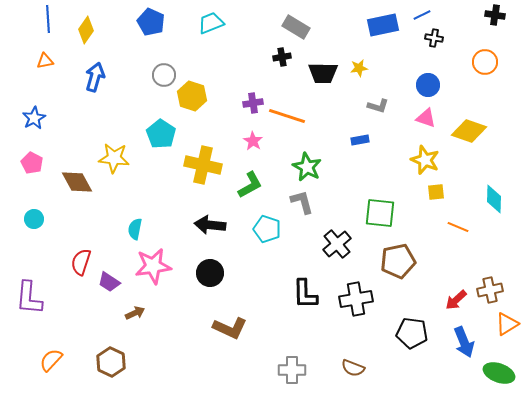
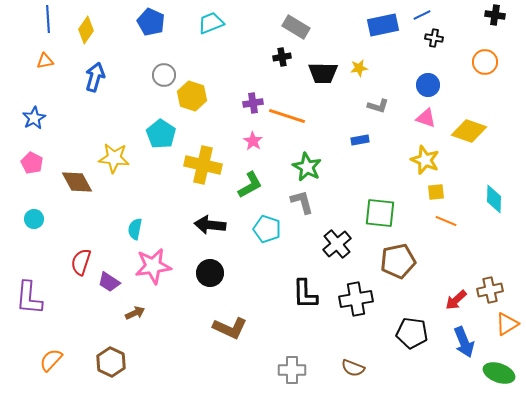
orange line at (458, 227): moved 12 px left, 6 px up
